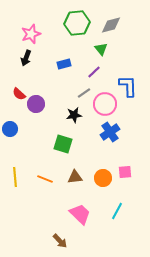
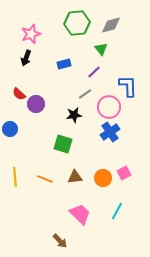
gray line: moved 1 px right, 1 px down
pink circle: moved 4 px right, 3 px down
pink square: moved 1 px left, 1 px down; rotated 24 degrees counterclockwise
